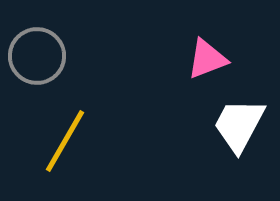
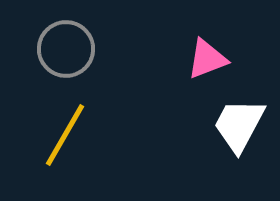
gray circle: moved 29 px right, 7 px up
yellow line: moved 6 px up
